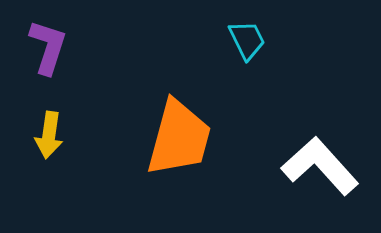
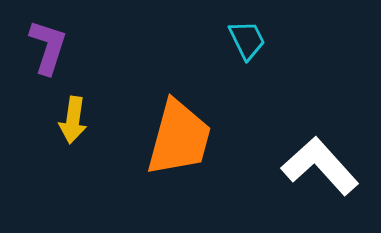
yellow arrow: moved 24 px right, 15 px up
